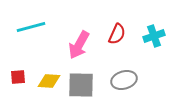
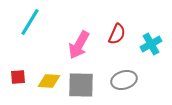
cyan line: moved 1 px left, 5 px up; rotated 44 degrees counterclockwise
cyan cross: moved 3 px left, 8 px down; rotated 10 degrees counterclockwise
